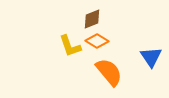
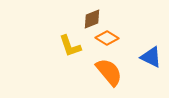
orange diamond: moved 10 px right, 3 px up
blue triangle: rotated 30 degrees counterclockwise
